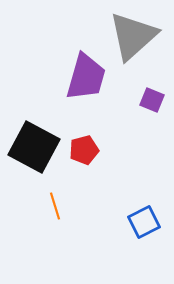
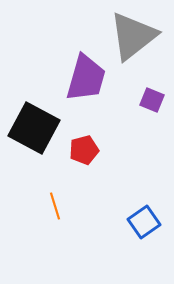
gray triangle: rotated 4 degrees clockwise
purple trapezoid: moved 1 px down
black square: moved 19 px up
blue square: rotated 8 degrees counterclockwise
